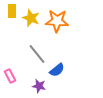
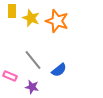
orange star: rotated 15 degrees clockwise
gray line: moved 4 px left, 6 px down
blue semicircle: moved 2 px right
pink rectangle: rotated 40 degrees counterclockwise
purple star: moved 7 px left, 1 px down
